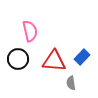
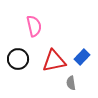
pink semicircle: moved 4 px right, 5 px up
red triangle: rotated 15 degrees counterclockwise
